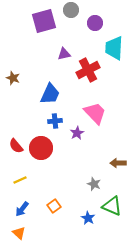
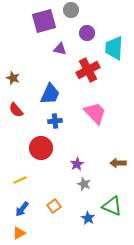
purple circle: moved 8 px left, 10 px down
purple triangle: moved 4 px left, 5 px up; rotated 24 degrees clockwise
purple star: moved 31 px down
red semicircle: moved 36 px up
gray star: moved 10 px left
orange triangle: rotated 48 degrees clockwise
